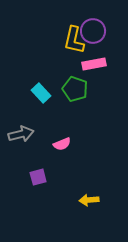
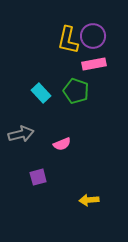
purple circle: moved 5 px down
yellow L-shape: moved 6 px left
green pentagon: moved 1 px right, 2 px down
